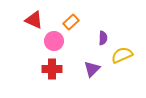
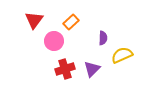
red triangle: rotated 42 degrees clockwise
red cross: moved 13 px right; rotated 18 degrees counterclockwise
